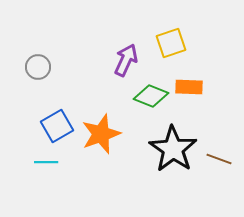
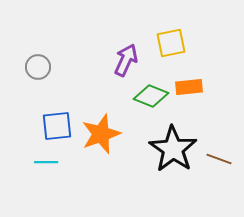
yellow square: rotated 8 degrees clockwise
orange rectangle: rotated 8 degrees counterclockwise
blue square: rotated 24 degrees clockwise
